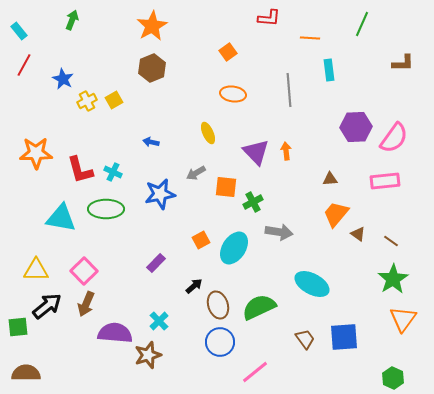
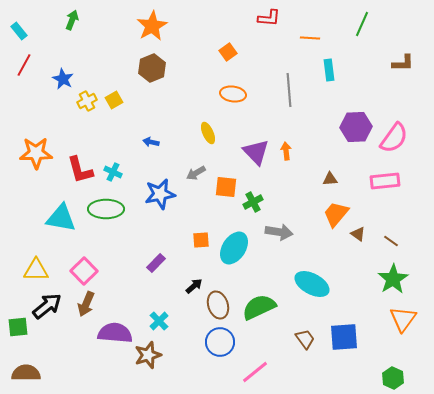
orange square at (201, 240): rotated 24 degrees clockwise
